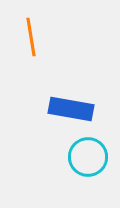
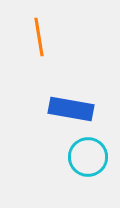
orange line: moved 8 px right
